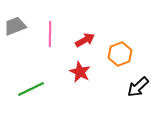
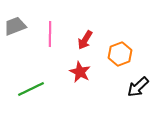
red arrow: rotated 150 degrees clockwise
